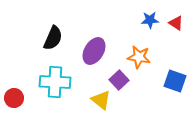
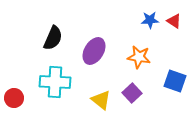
red triangle: moved 2 px left, 2 px up
purple square: moved 13 px right, 13 px down
